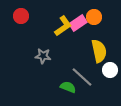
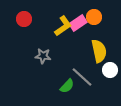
red circle: moved 3 px right, 3 px down
green semicircle: moved 1 px left, 1 px up; rotated 112 degrees clockwise
